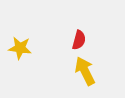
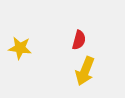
yellow arrow: rotated 132 degrees counterclockwise
